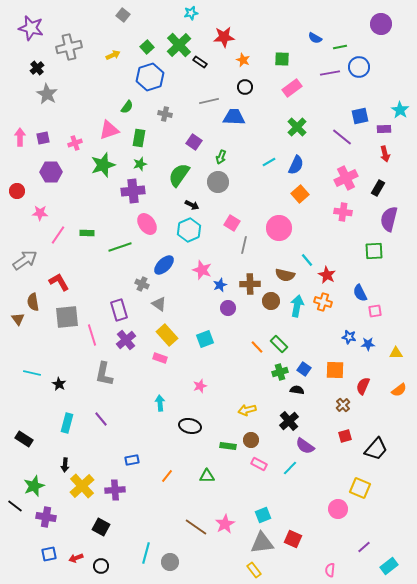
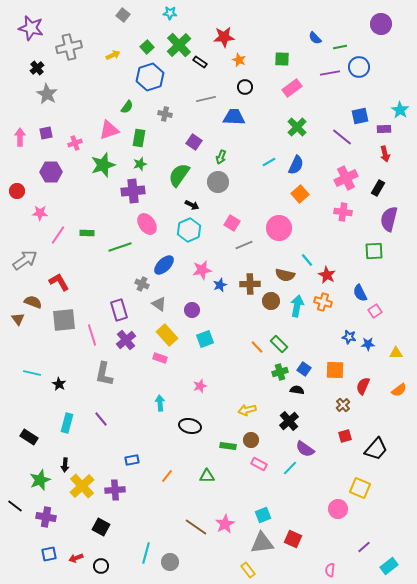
cyan star at (191, 13): moved 21 px left; rotated 16 degrees clockwise
blue semicircle at (315, 38): rotated 16 degrees clockwise
orange star at (243, 60): moved 4 px left
gray line at (209, 101): moved 3 px left, 2 px up
purple square at (43, 138): moved 3 px right, 5 px up
gray line at (244, 245): rotated 54 degrees clockwise
pink star at (202, 270): rotated 30 degrees counterclockwise
brown semicircle at (33, 302): rotated 120 degrees clockwise
purple circle at (228, 308): moved 36 px left, 2 px down
pink square at (375, 311): rotated 24 degrees counterclockwise
gray square at (67, 317): moved 3 px left, 3 px down
black rectangle at (24, 439): moved 5 px right, 2 px up
purple semicircle at (305, 446): moved 3 px down
green star at (34, 486): moved 6 px right, 6 px up
yellow rectangle at (254, 570): moved 6 px left
